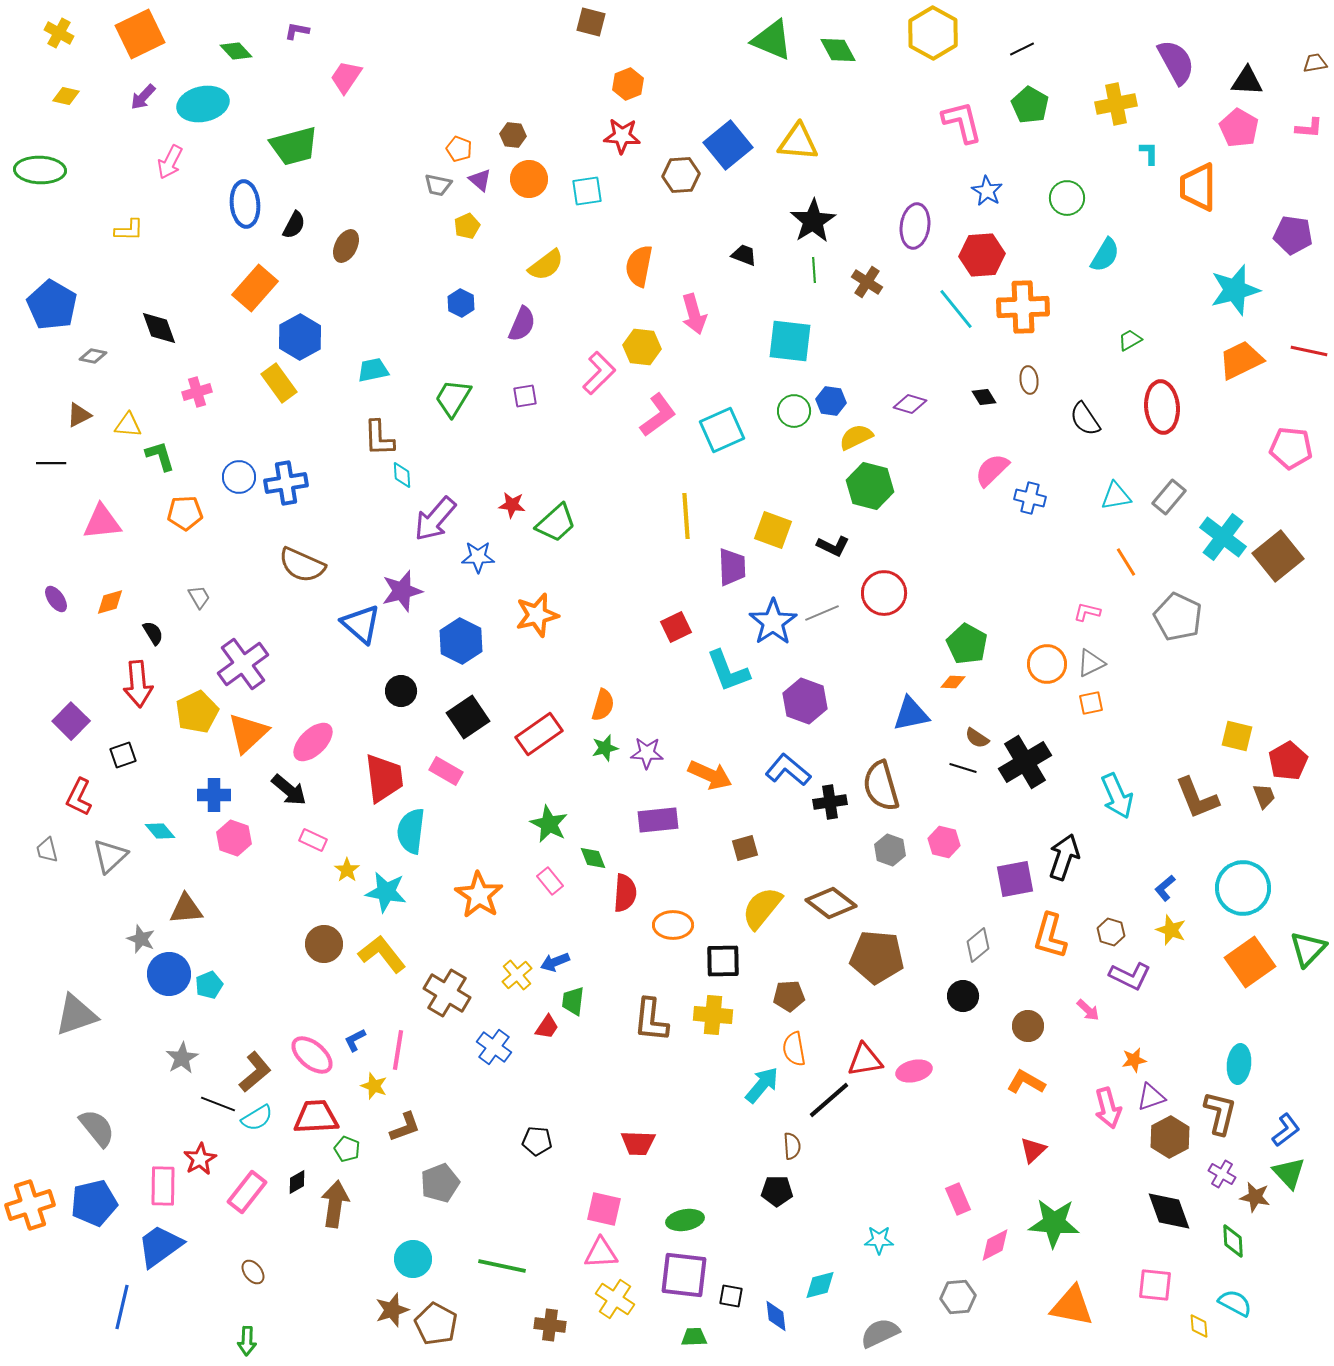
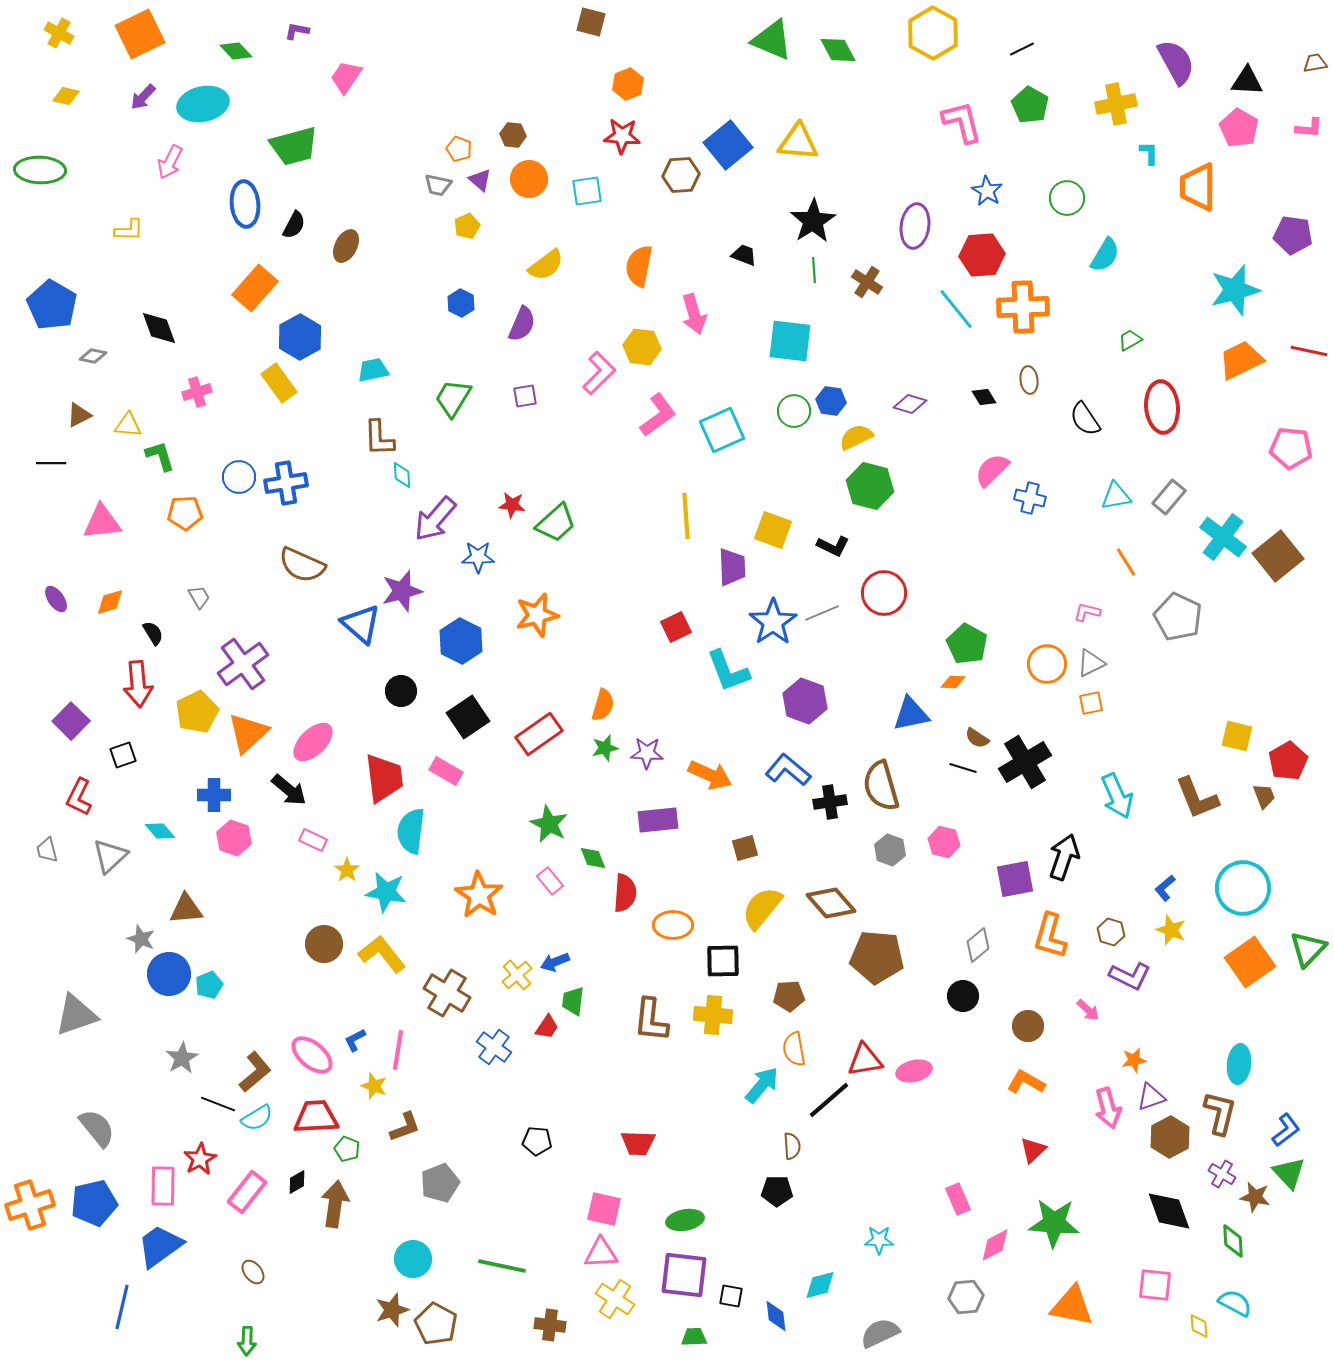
brown diamond at (831, 903): rotated 12 degrees clockwise
gray hexagon at (958, 1297): moved 8 px right
